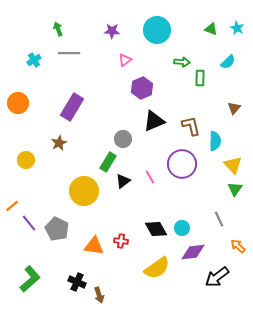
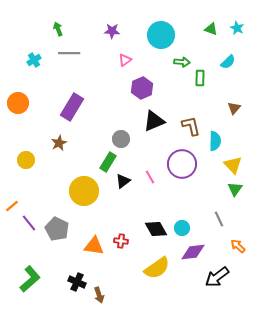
cyan circle at (157, 30): moved 4 px right, 5 px down
gray circle at (123, 139): moved 2 px left
